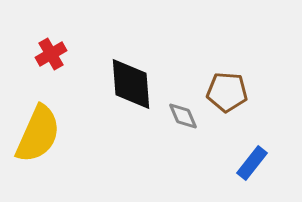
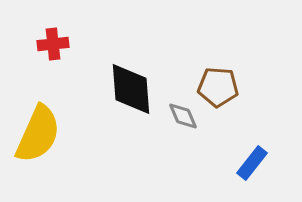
red cross: moved 2 px right, 10 px up; rotated 24 degrees clockwise
black diamond: moved 5 px down
brown pentagon: moved 9 px left, 5 px up
